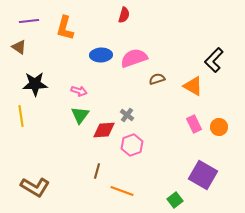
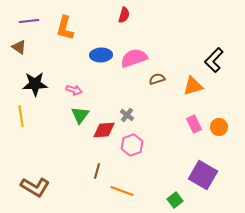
orange triangle: rotated 45 degrees counterclockwise
pink arrow: moved 5 px left, 1 px up
